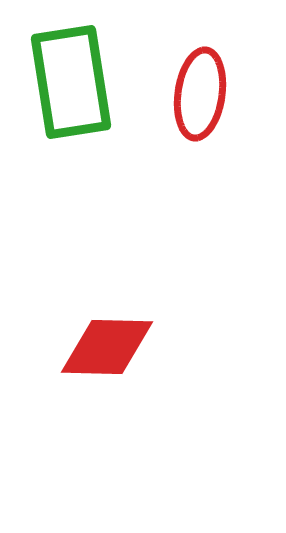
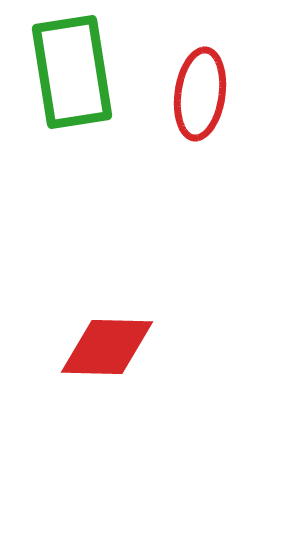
green rectangle: moved 1 px right, 10 px up
